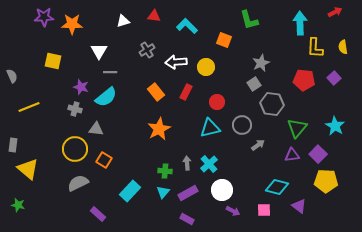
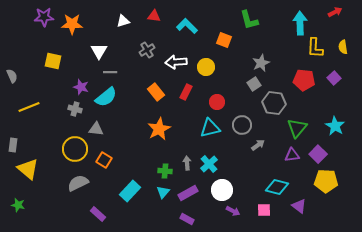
gray hexagon at (272, 104): moved 2 px right, 1 px up
